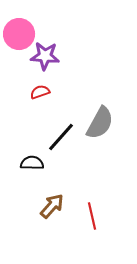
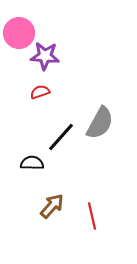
pink circle: moved 1 px up
